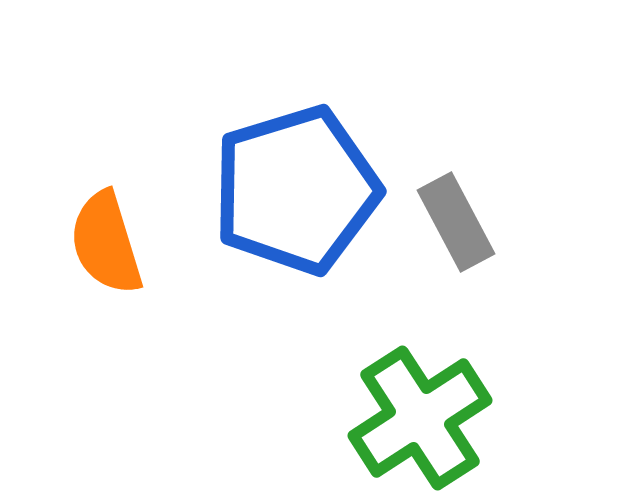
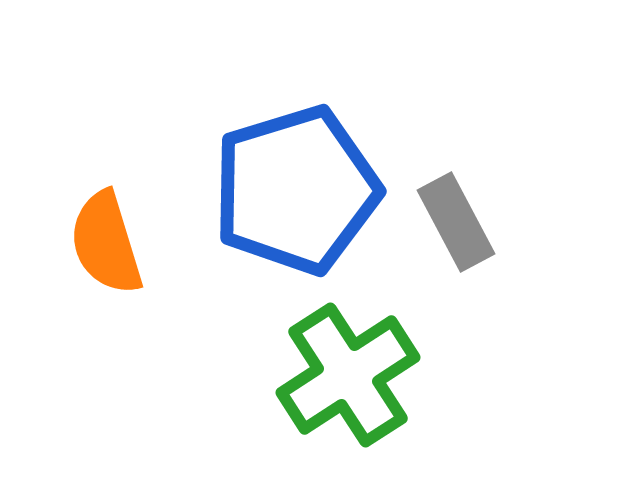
green cross: moved 72 px left, 43 px up
